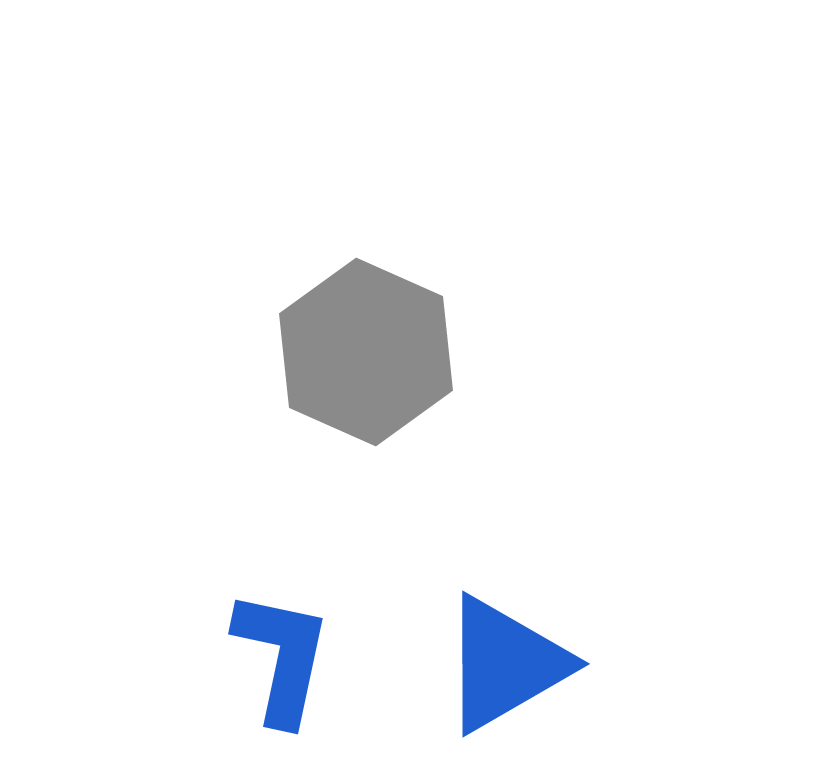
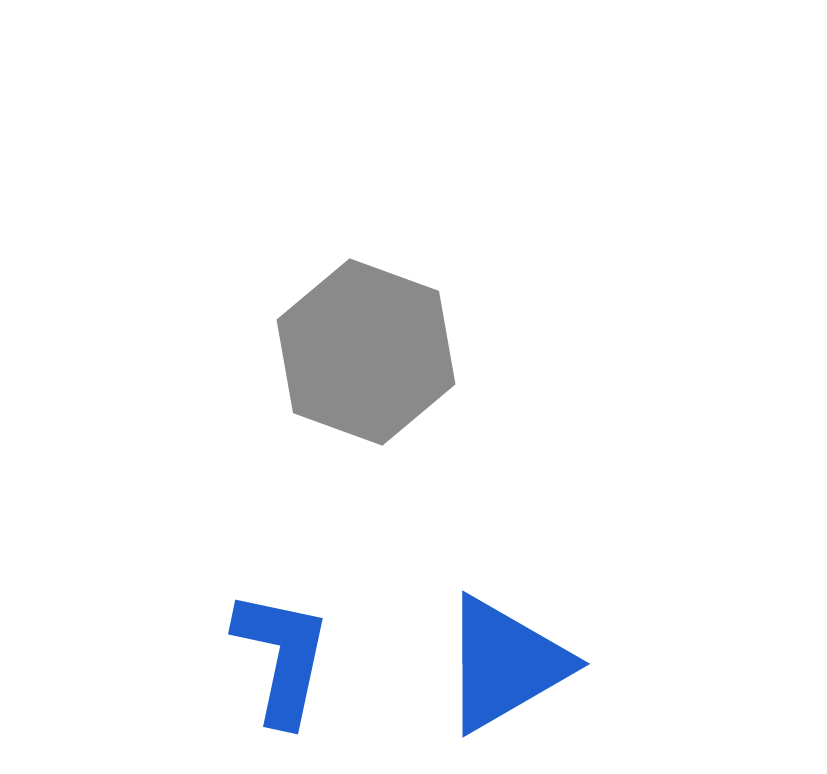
gray hexagon: rotated 4 degrees counterclockwise
